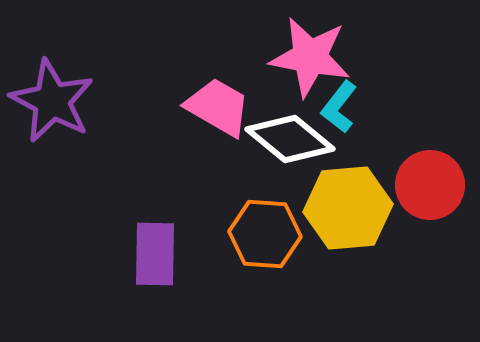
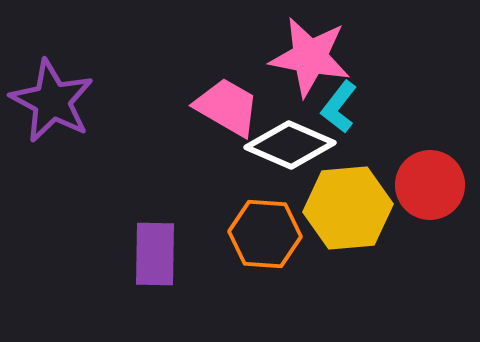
pink trapezoid: moved 9 px right
white diamond: moved 6 px down; rotated 16 degrees counterclockwise
